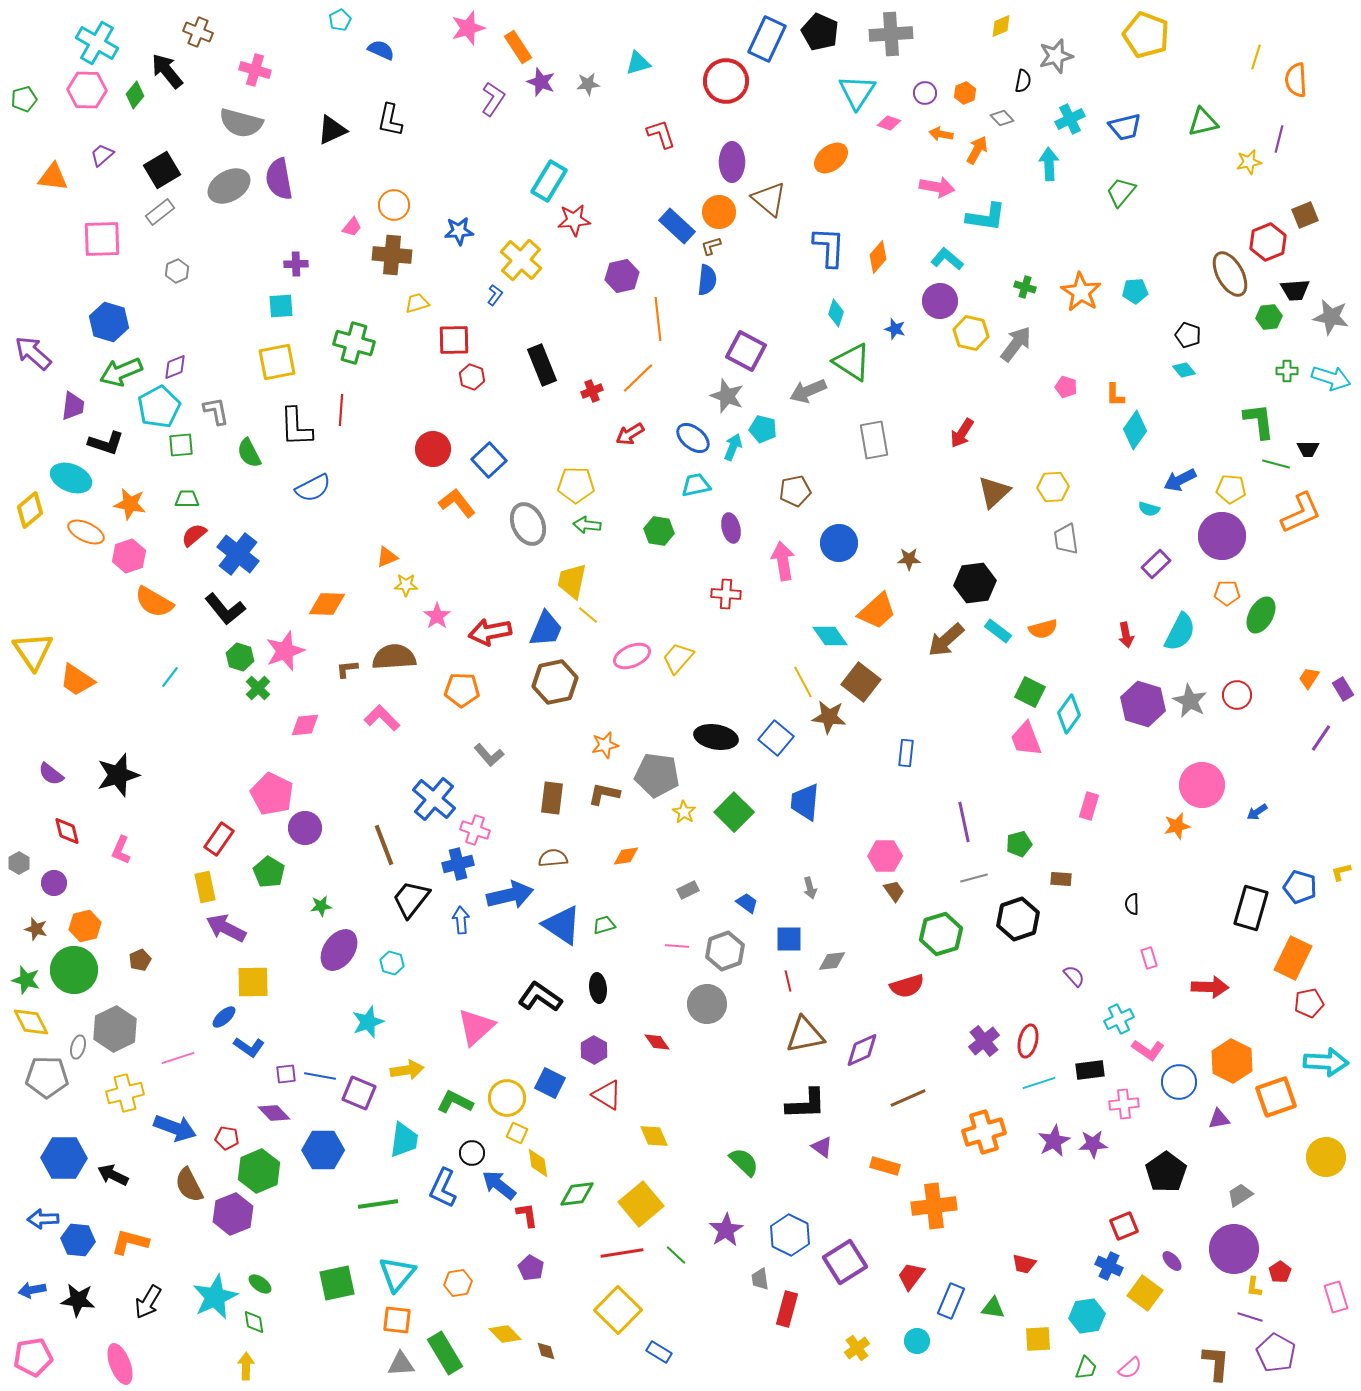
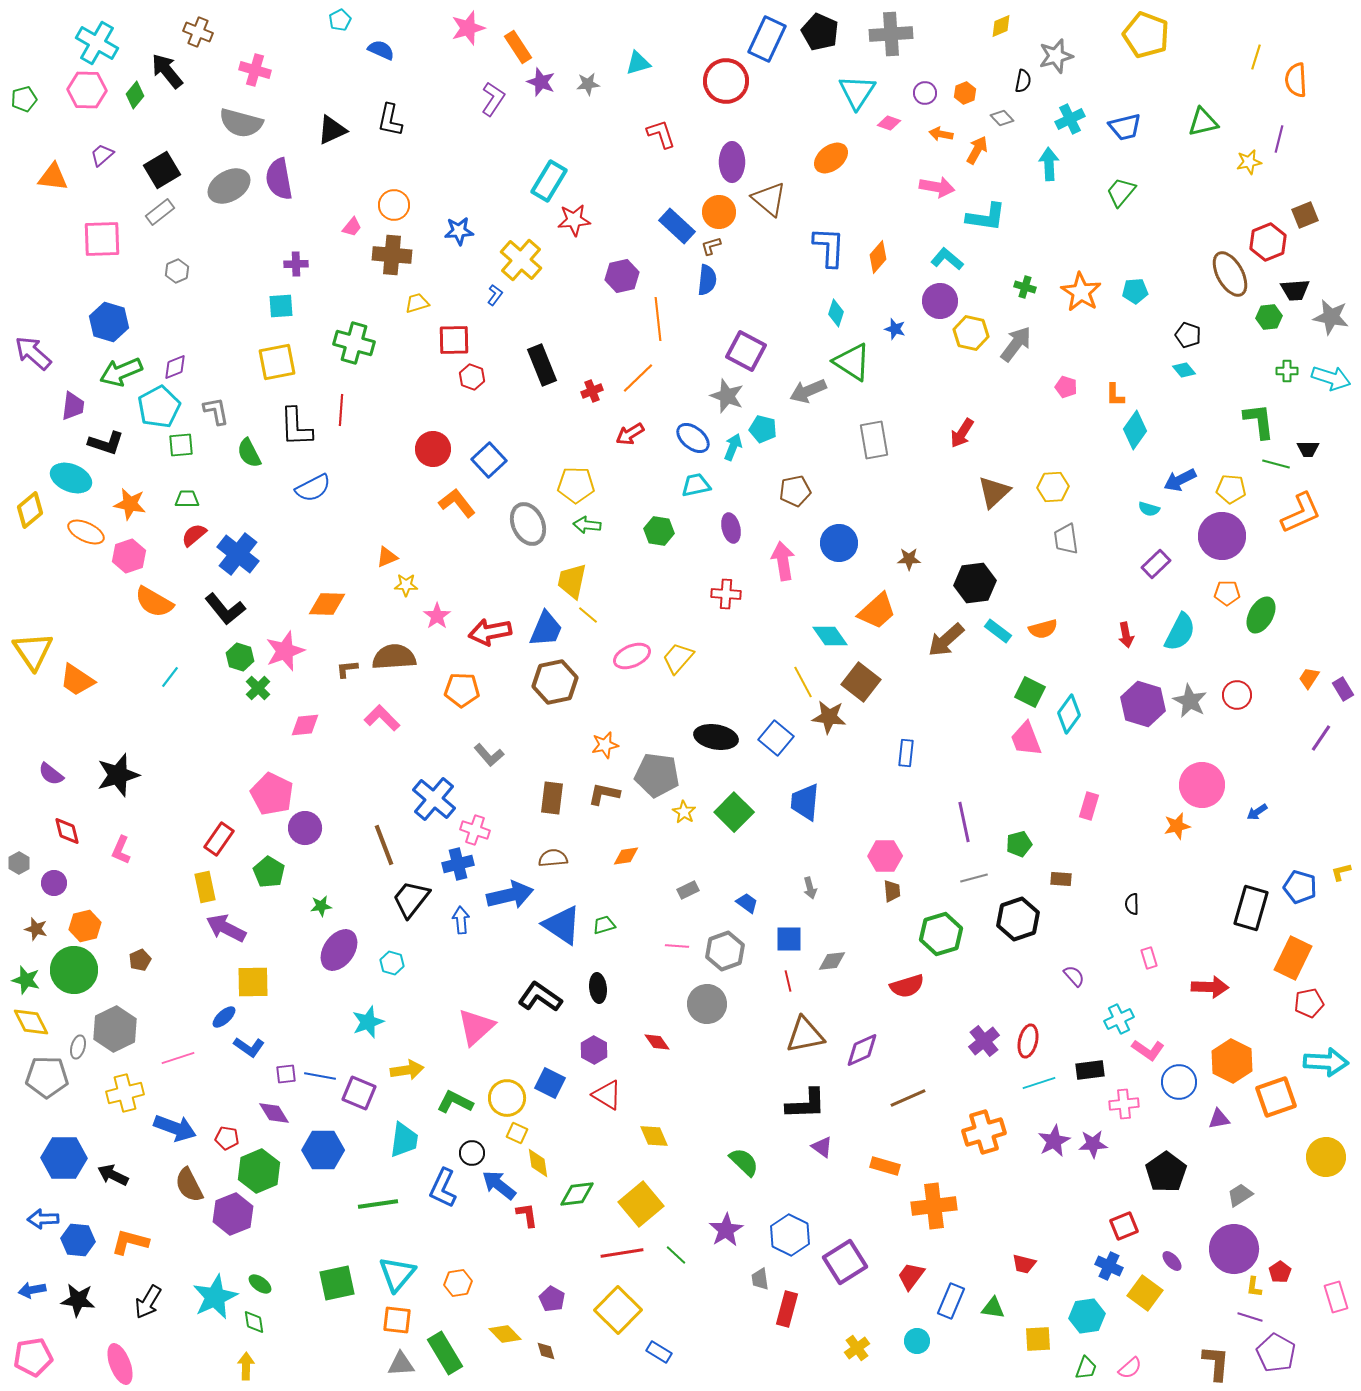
brown trapezoid at (894, 891): moved 2 px left; rotated 30 degrees clockwise
purple diamond at (274, 1113): rotated 12 degrees clockwise
purple pentagon at (531, 1268): moved 21 px right, 31 px down
